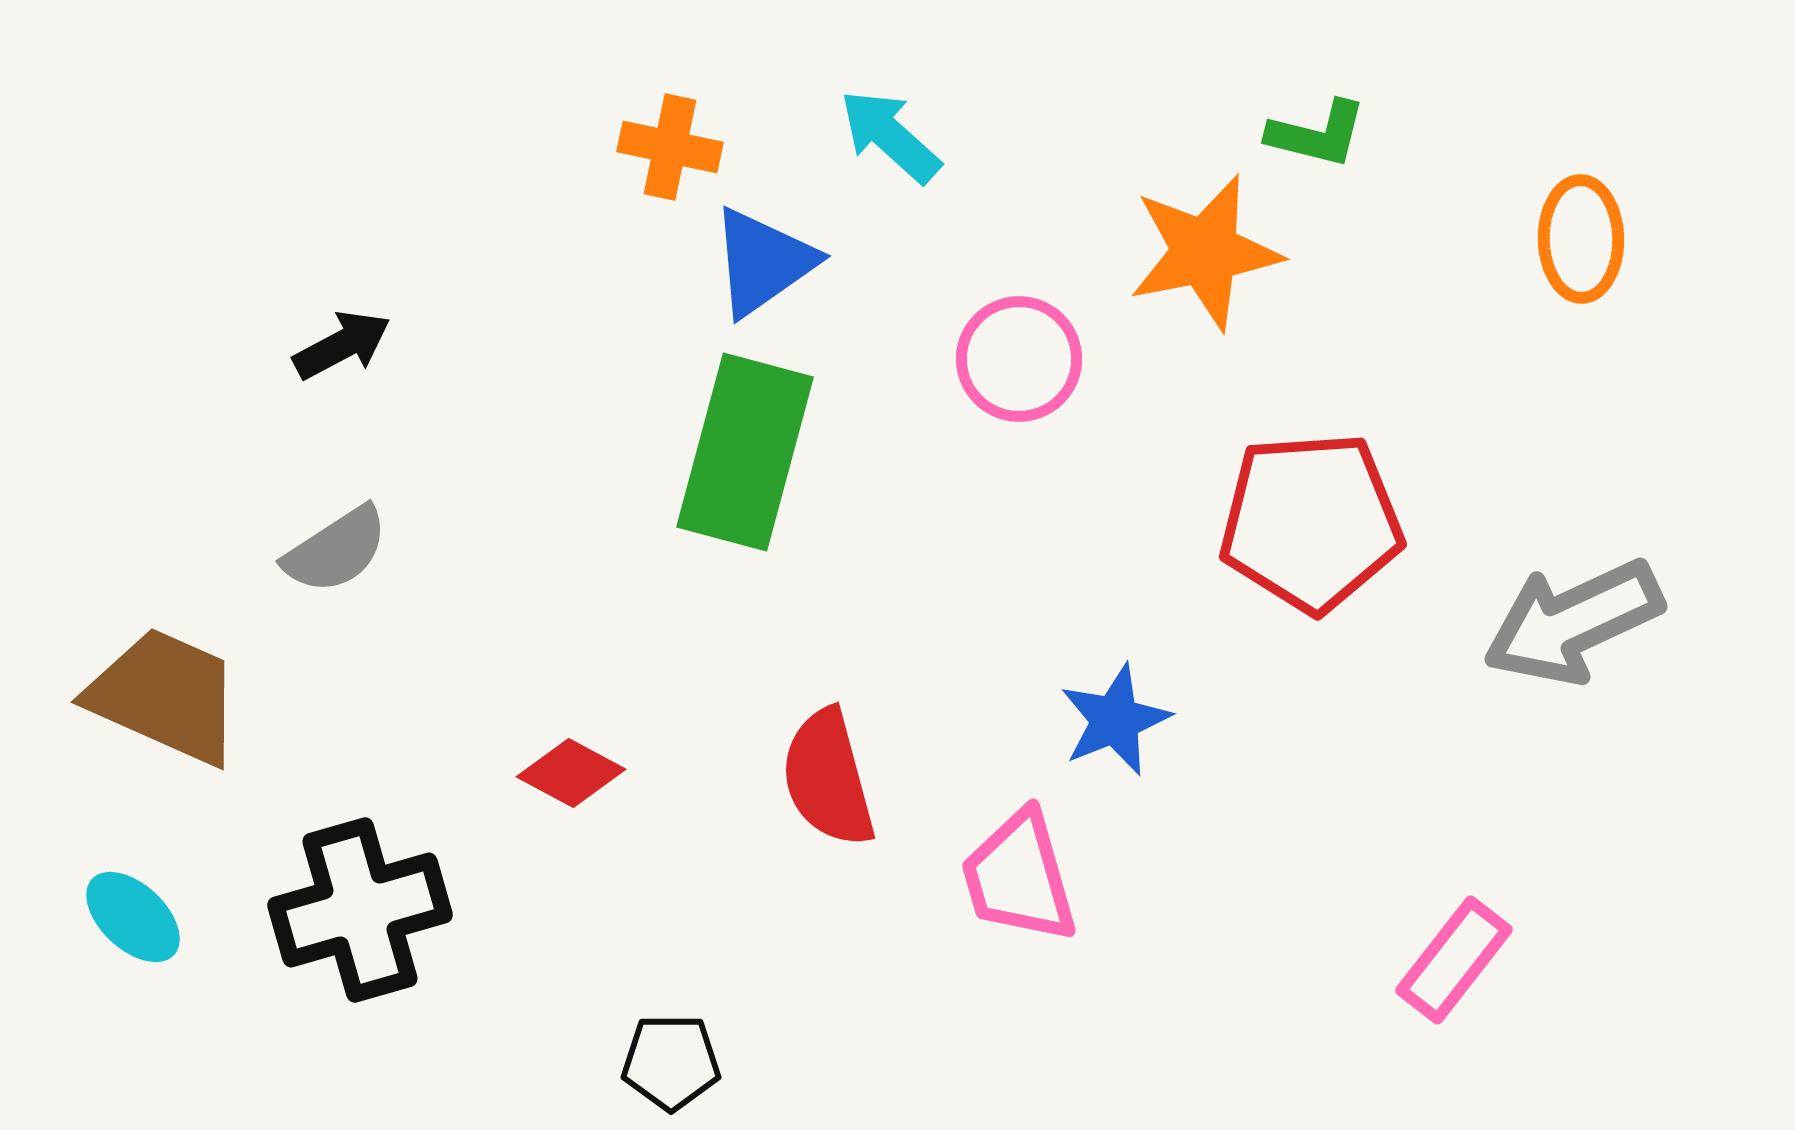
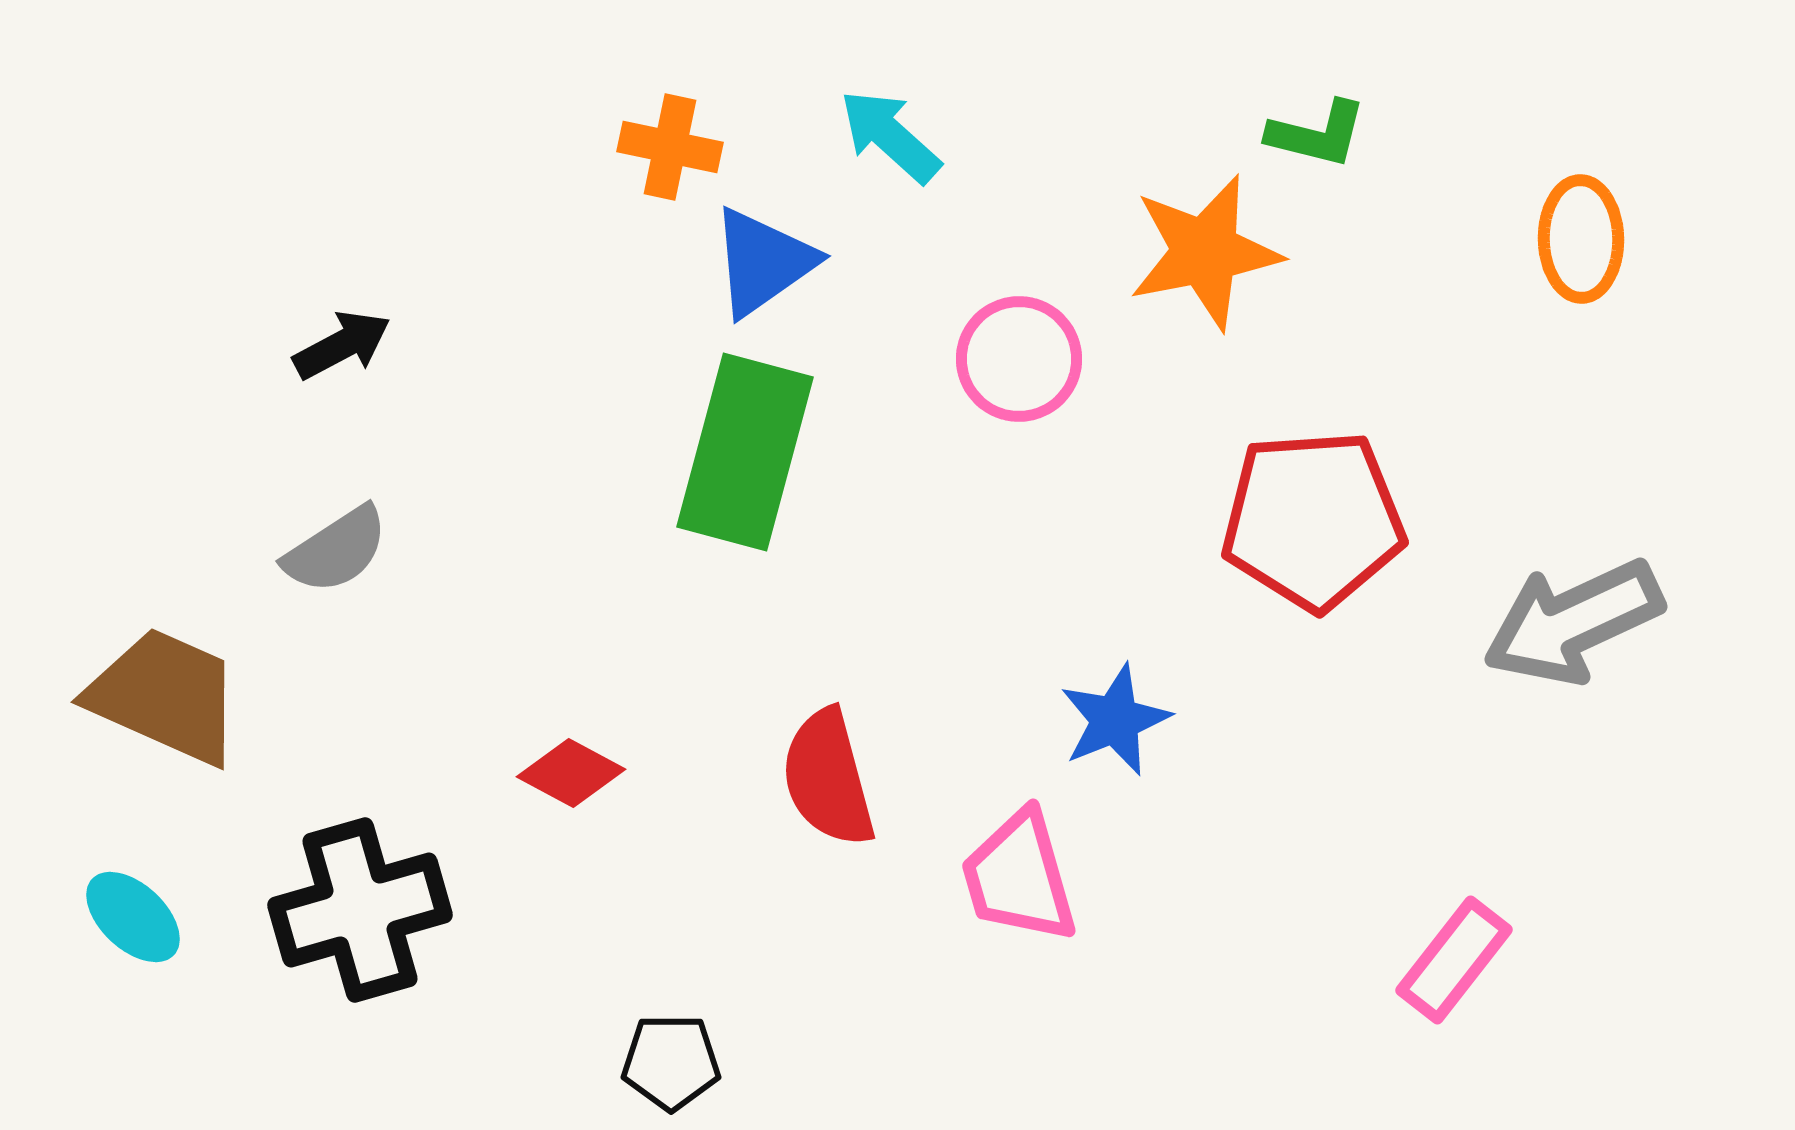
red pentagon: moved 2 px right, 2 px up
